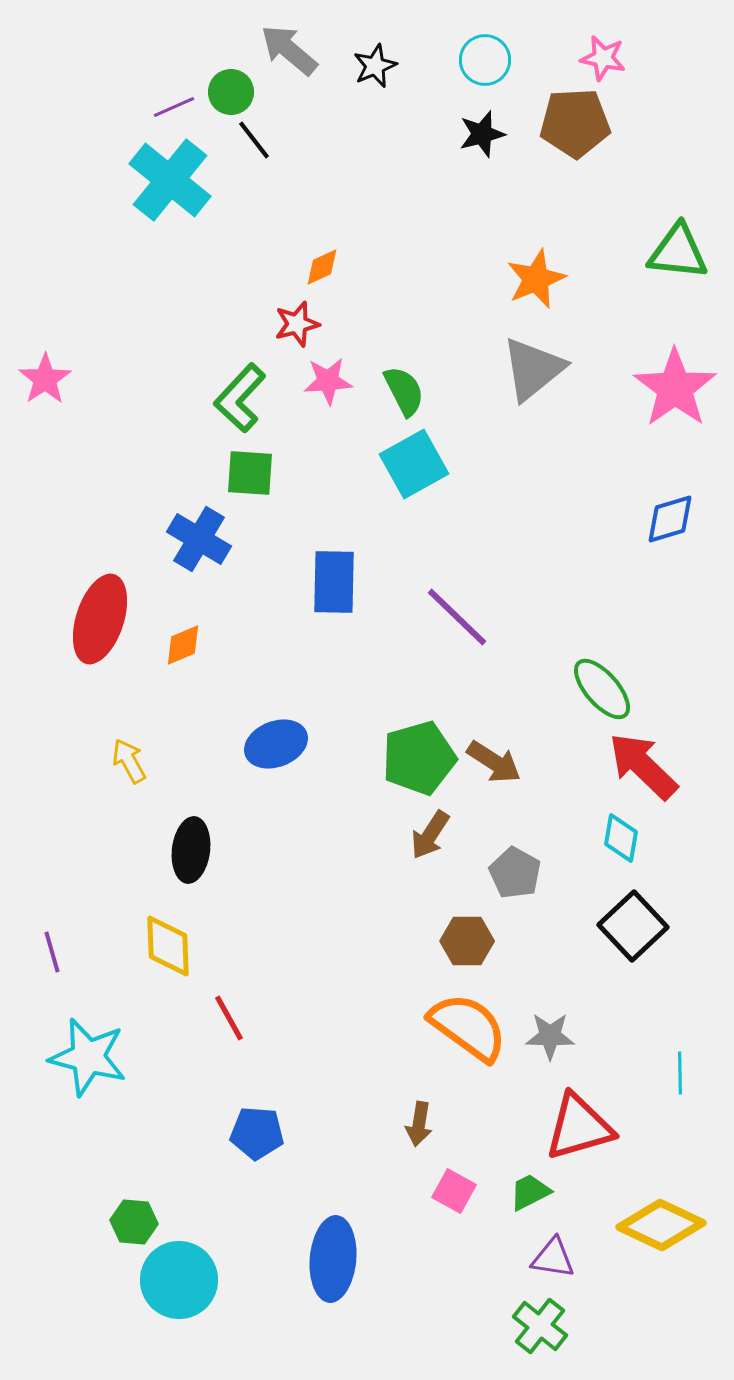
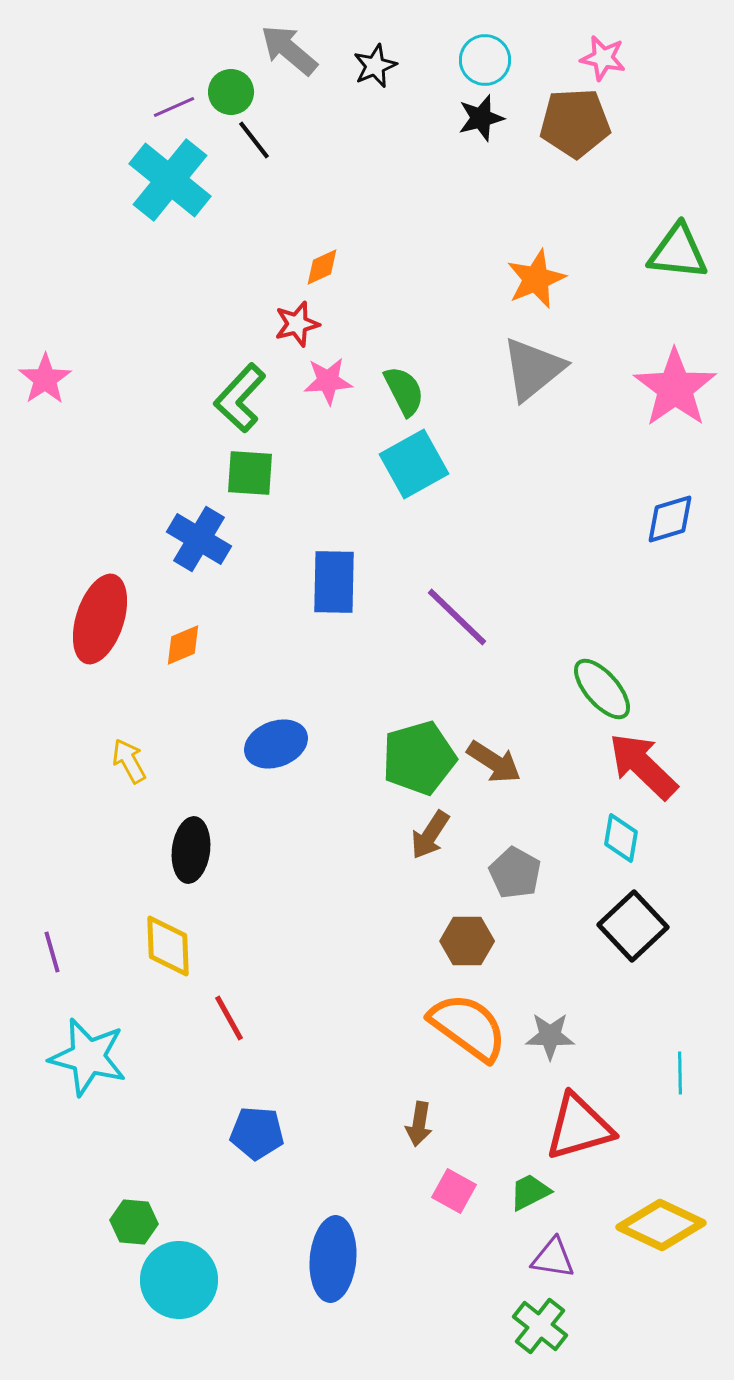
black star at (482, 134): moved 1 px left, 16 px up
